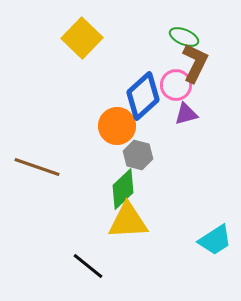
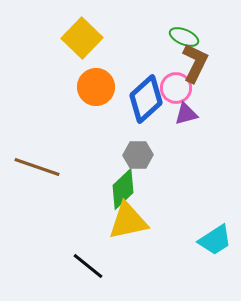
pink circle: moved 3 px down
blue diamond: moved 3 px right, 3 px down
orange circle: moved 21 px left, 39 px up
gray hexagon: rotated 16 degrees counterclockwise
yellow triangle: rotated 9 degrees counterclockwise
